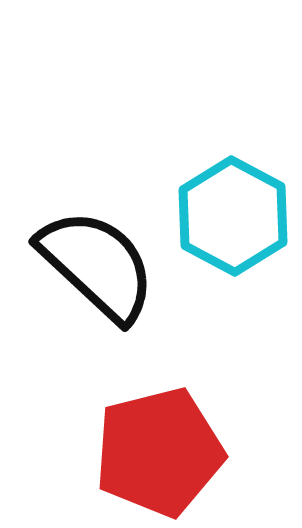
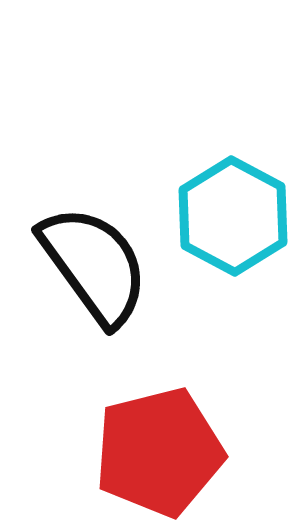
black semicircle: moved 3 px left; rotated 11 degrees clockwise
